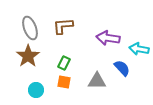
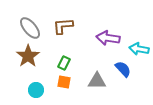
gray ellipse: rotated 20 degrees counterclockwise
blue semicircle: moved 1 px right, 1 px down
